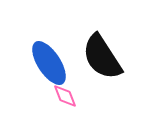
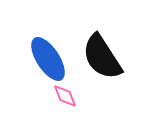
blue ellipse: moved 1 px left, 4 px up
